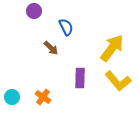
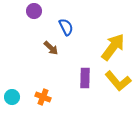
yellow arrow: moved 1 px right, 1 px up
purple rectangle: moved 5 px right
orange cross: rotated 14 degrees counterclockwise
